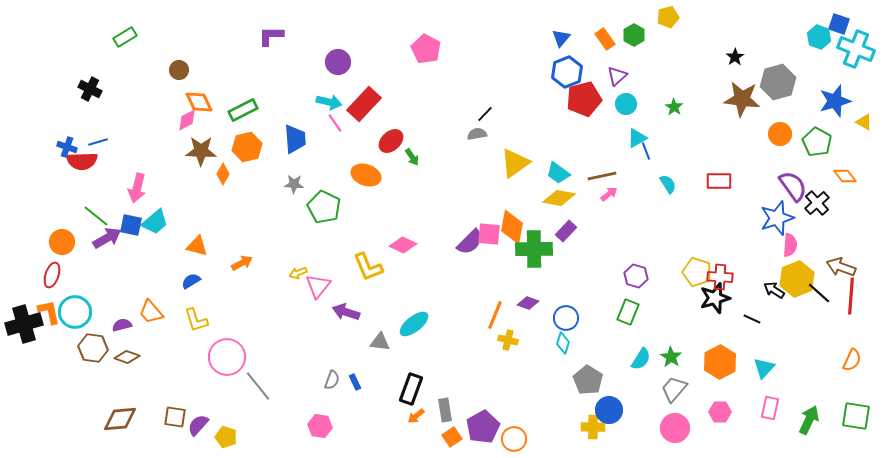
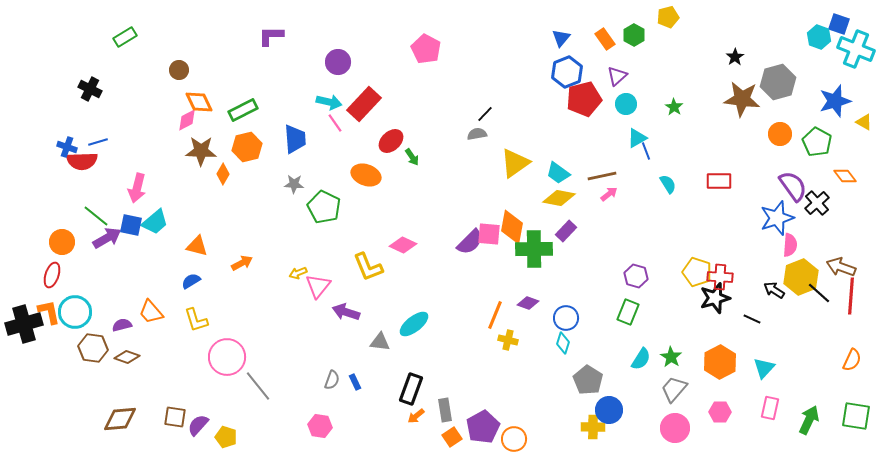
yellow hexagon at (797, 279): moved 4 px right, 2 px up
